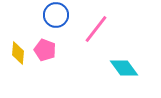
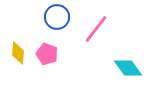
blue circle: moved 1 px right, 2 px down
pink pentagon: moved 2 px right, 4 px down
cyan diamond: moved 4 px right
